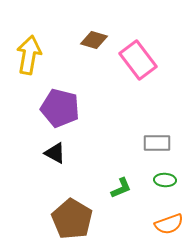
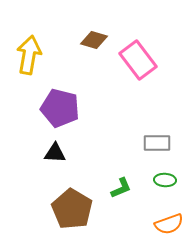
black triangle: rotated 25 degrees counterclockwise
brown pentagon: moved 10 px up
